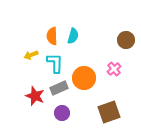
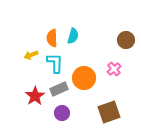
orange semicircle: moved 2 px down
gray rectangle: moved 1 px down
red star: rotated 18 degrees clockwise
